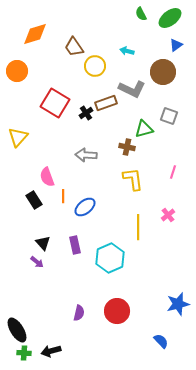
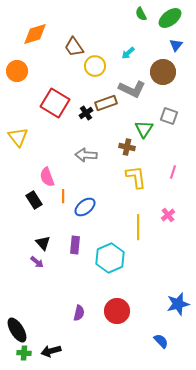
blue triangle: rotated 16 degrees counterclockwise
cyan arrow: moved 1 px right, 2 px down; rotated 56 degrees counterclockwise
green triangle: rotated 42 degrees counterclockwise
yellow triangle: rotated 20 degrees counterclockwise
yellow L-shape: moved 3 px right, 2 px up
purple rectangle: rotated 18 degrees clockwise
